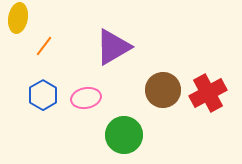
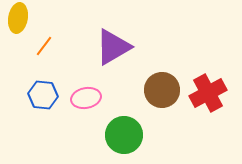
brown circle: moved 1 px left
blue hexagon: rotated 24 degrees counterclockwise
